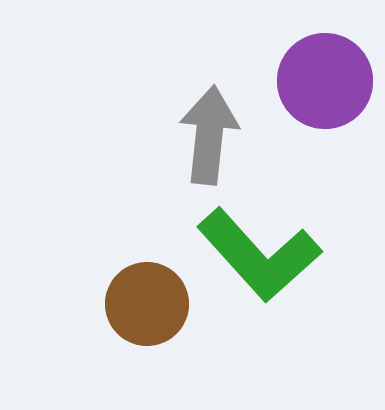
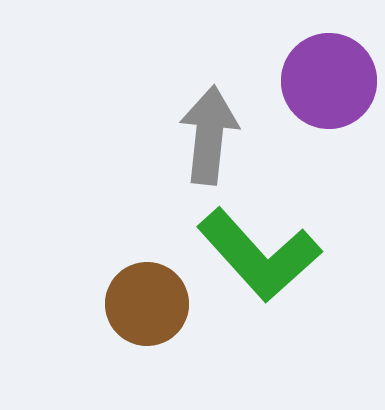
purple circle: moved 4 px right
